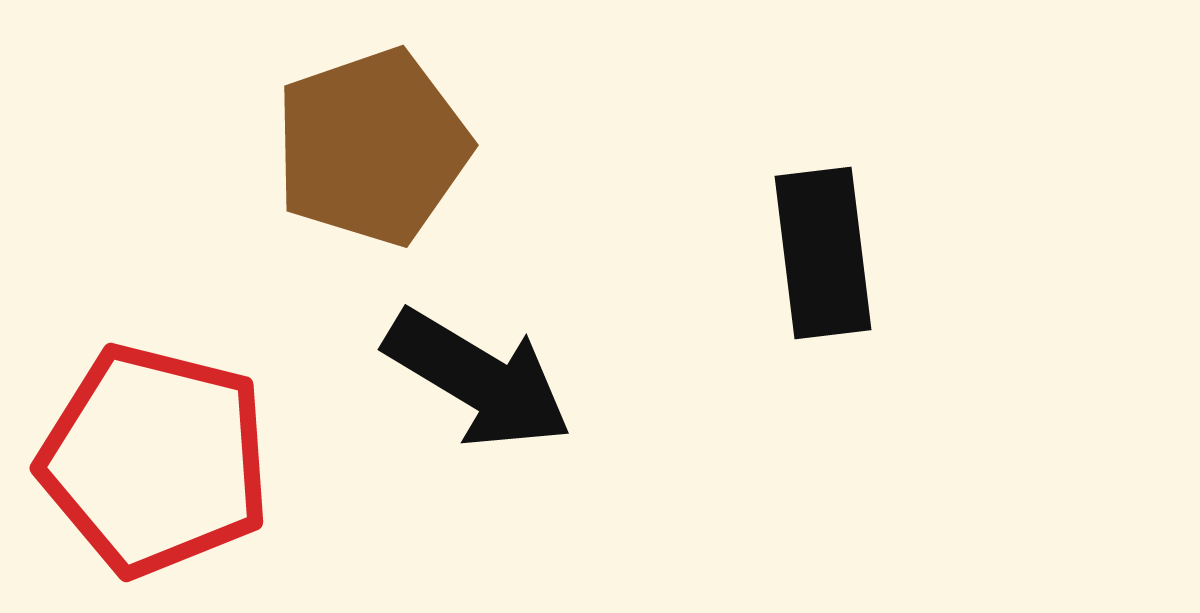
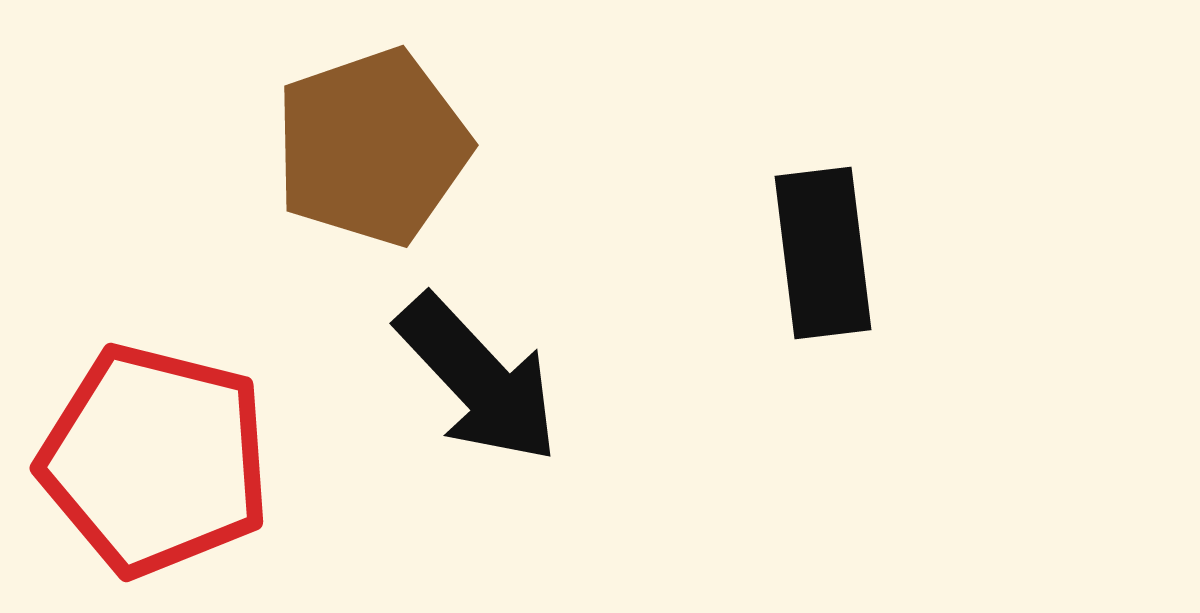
black arrow: rotated 16 degrees clockwise
